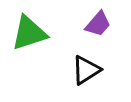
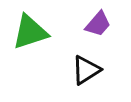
green triangle: moved 1 px right, 1 px up
